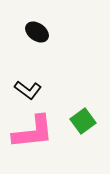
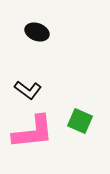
black ellipse: rotated 15 degrees counterclockwise
green square: moved 3 px left; rotated 30 degrees counterclockwise
